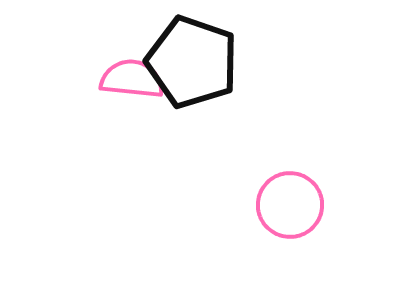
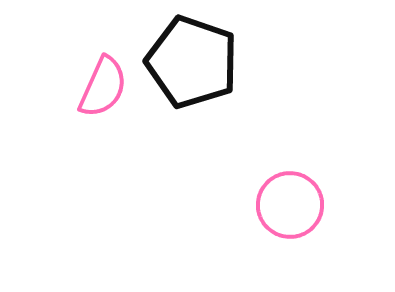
pink semicircle: moved 29 px left, 8 px down; rotated 108 degrees clockwise
